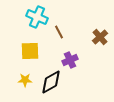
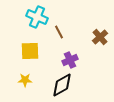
black diamond: moved 11 px right, 3 px down
